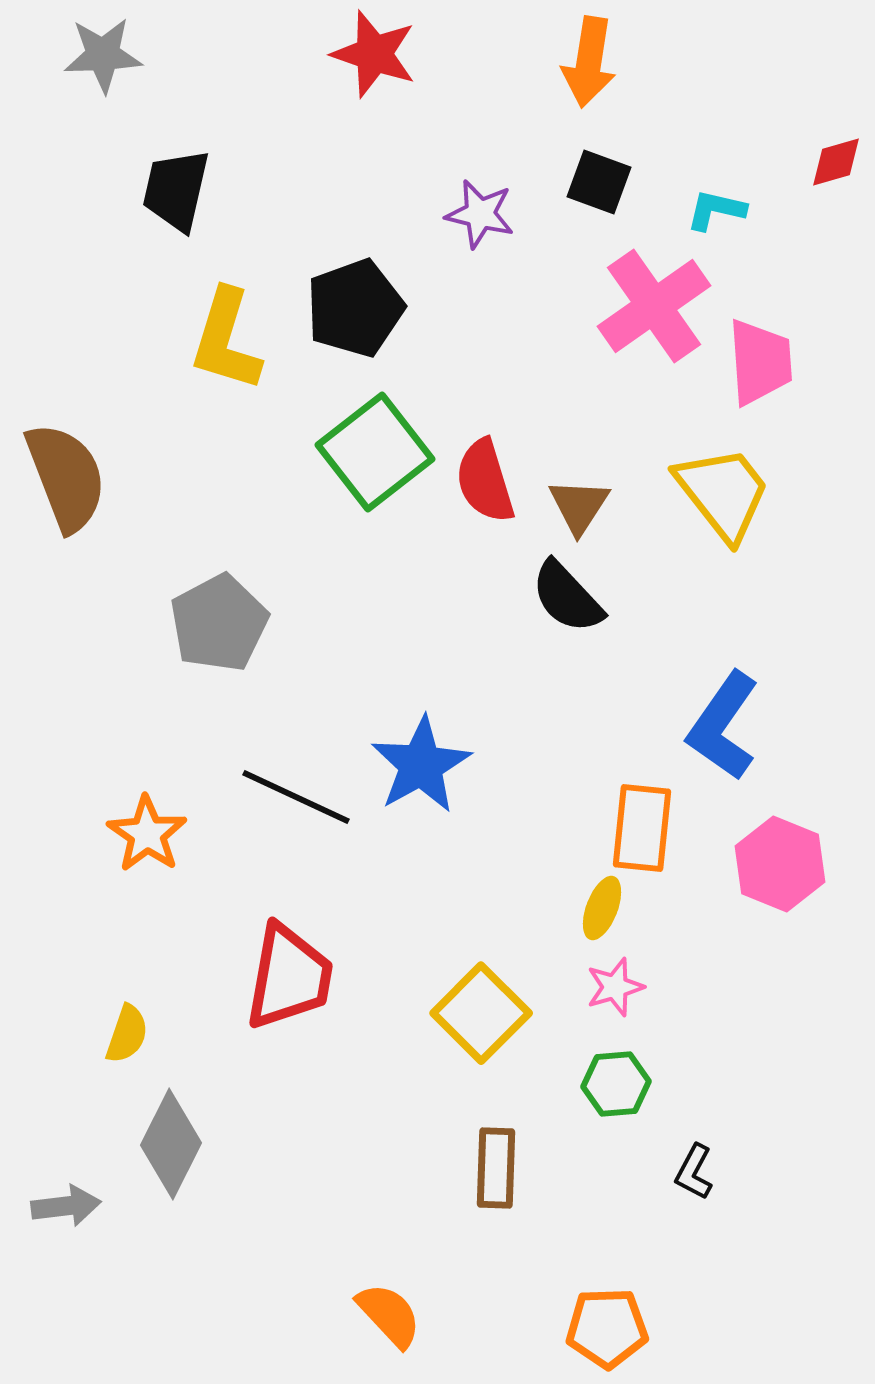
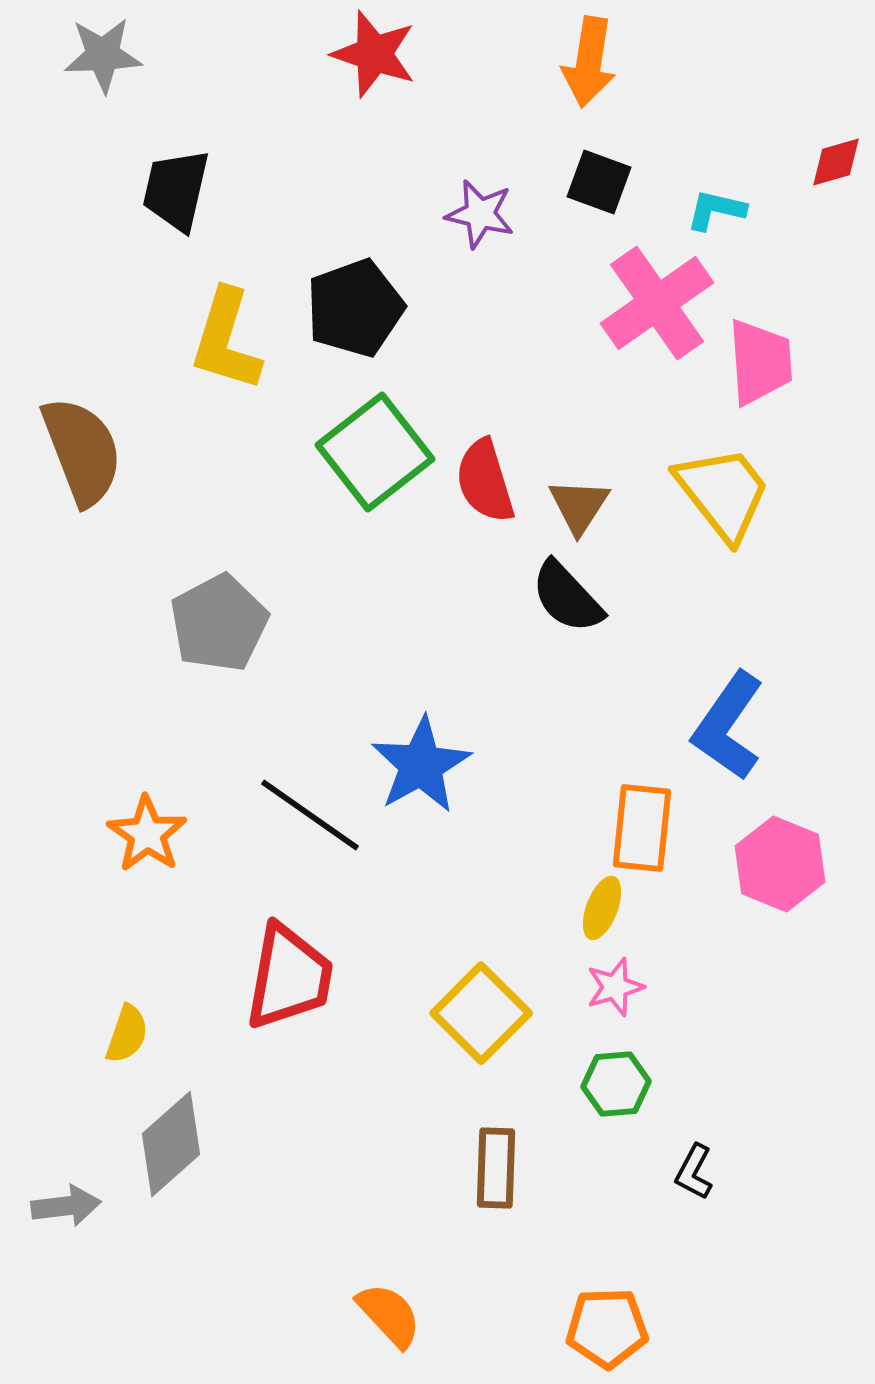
pink cross: moved 3 px right, 3 px up
brown semicircle: moved 16 px right, 26 px up
blue L-shape: moved 5 px right
black line: moved 14 px right, 18 px down; rotated 10 degrees clockwise
gray diamond: rotated 22 degrees clockwise
